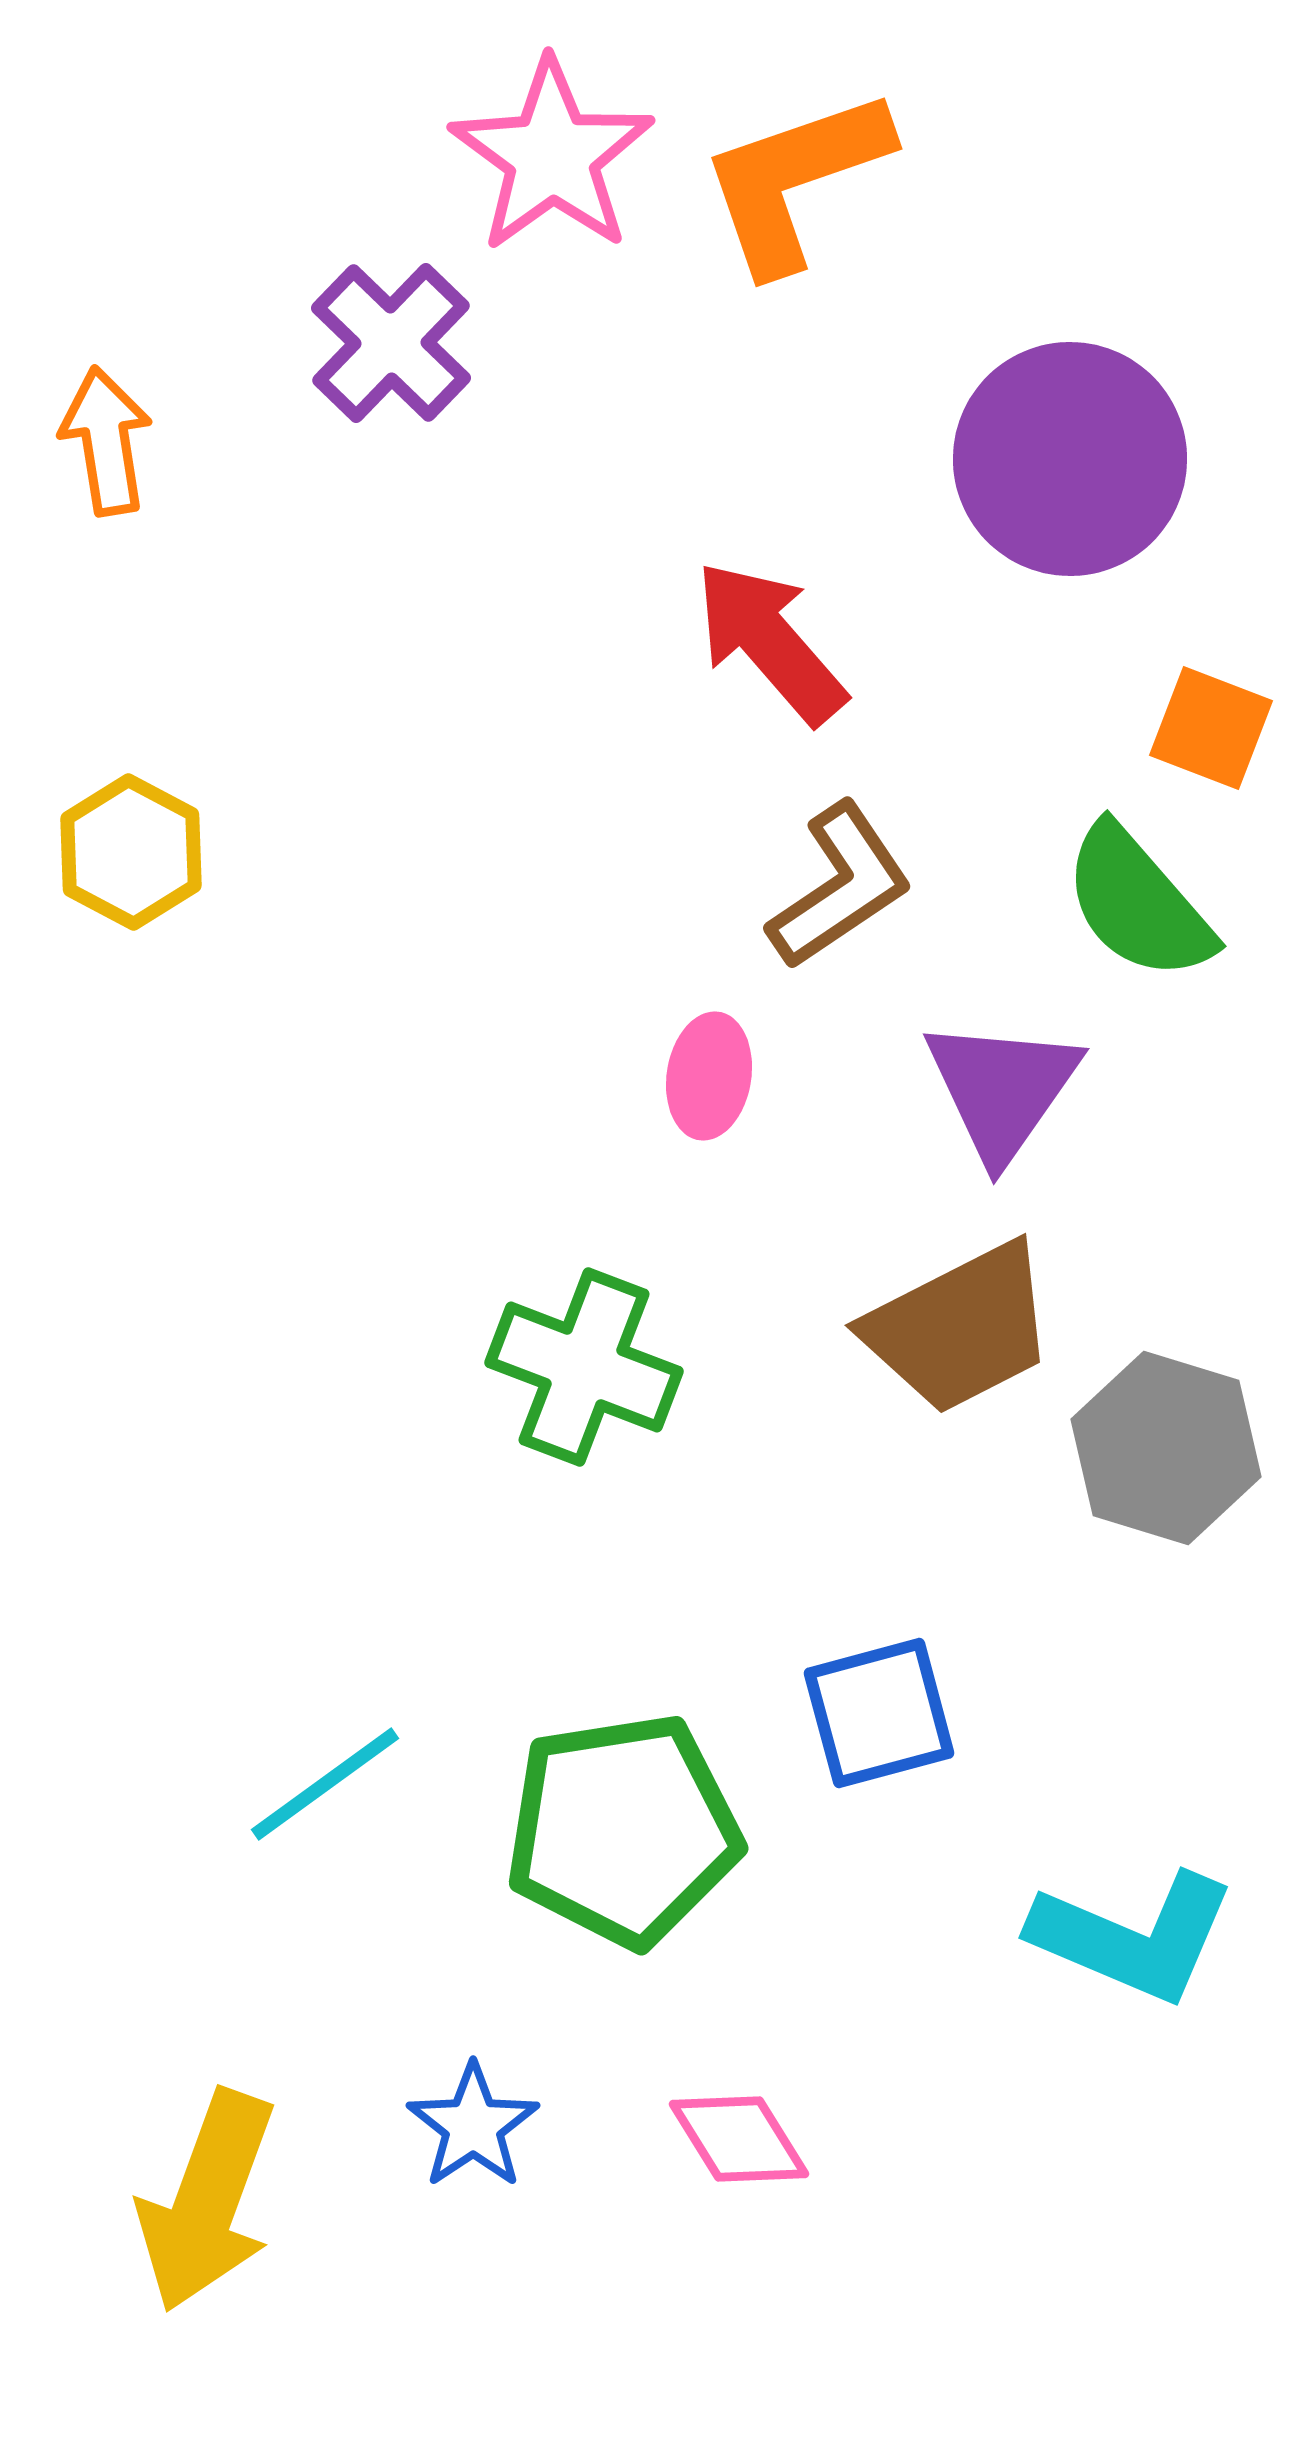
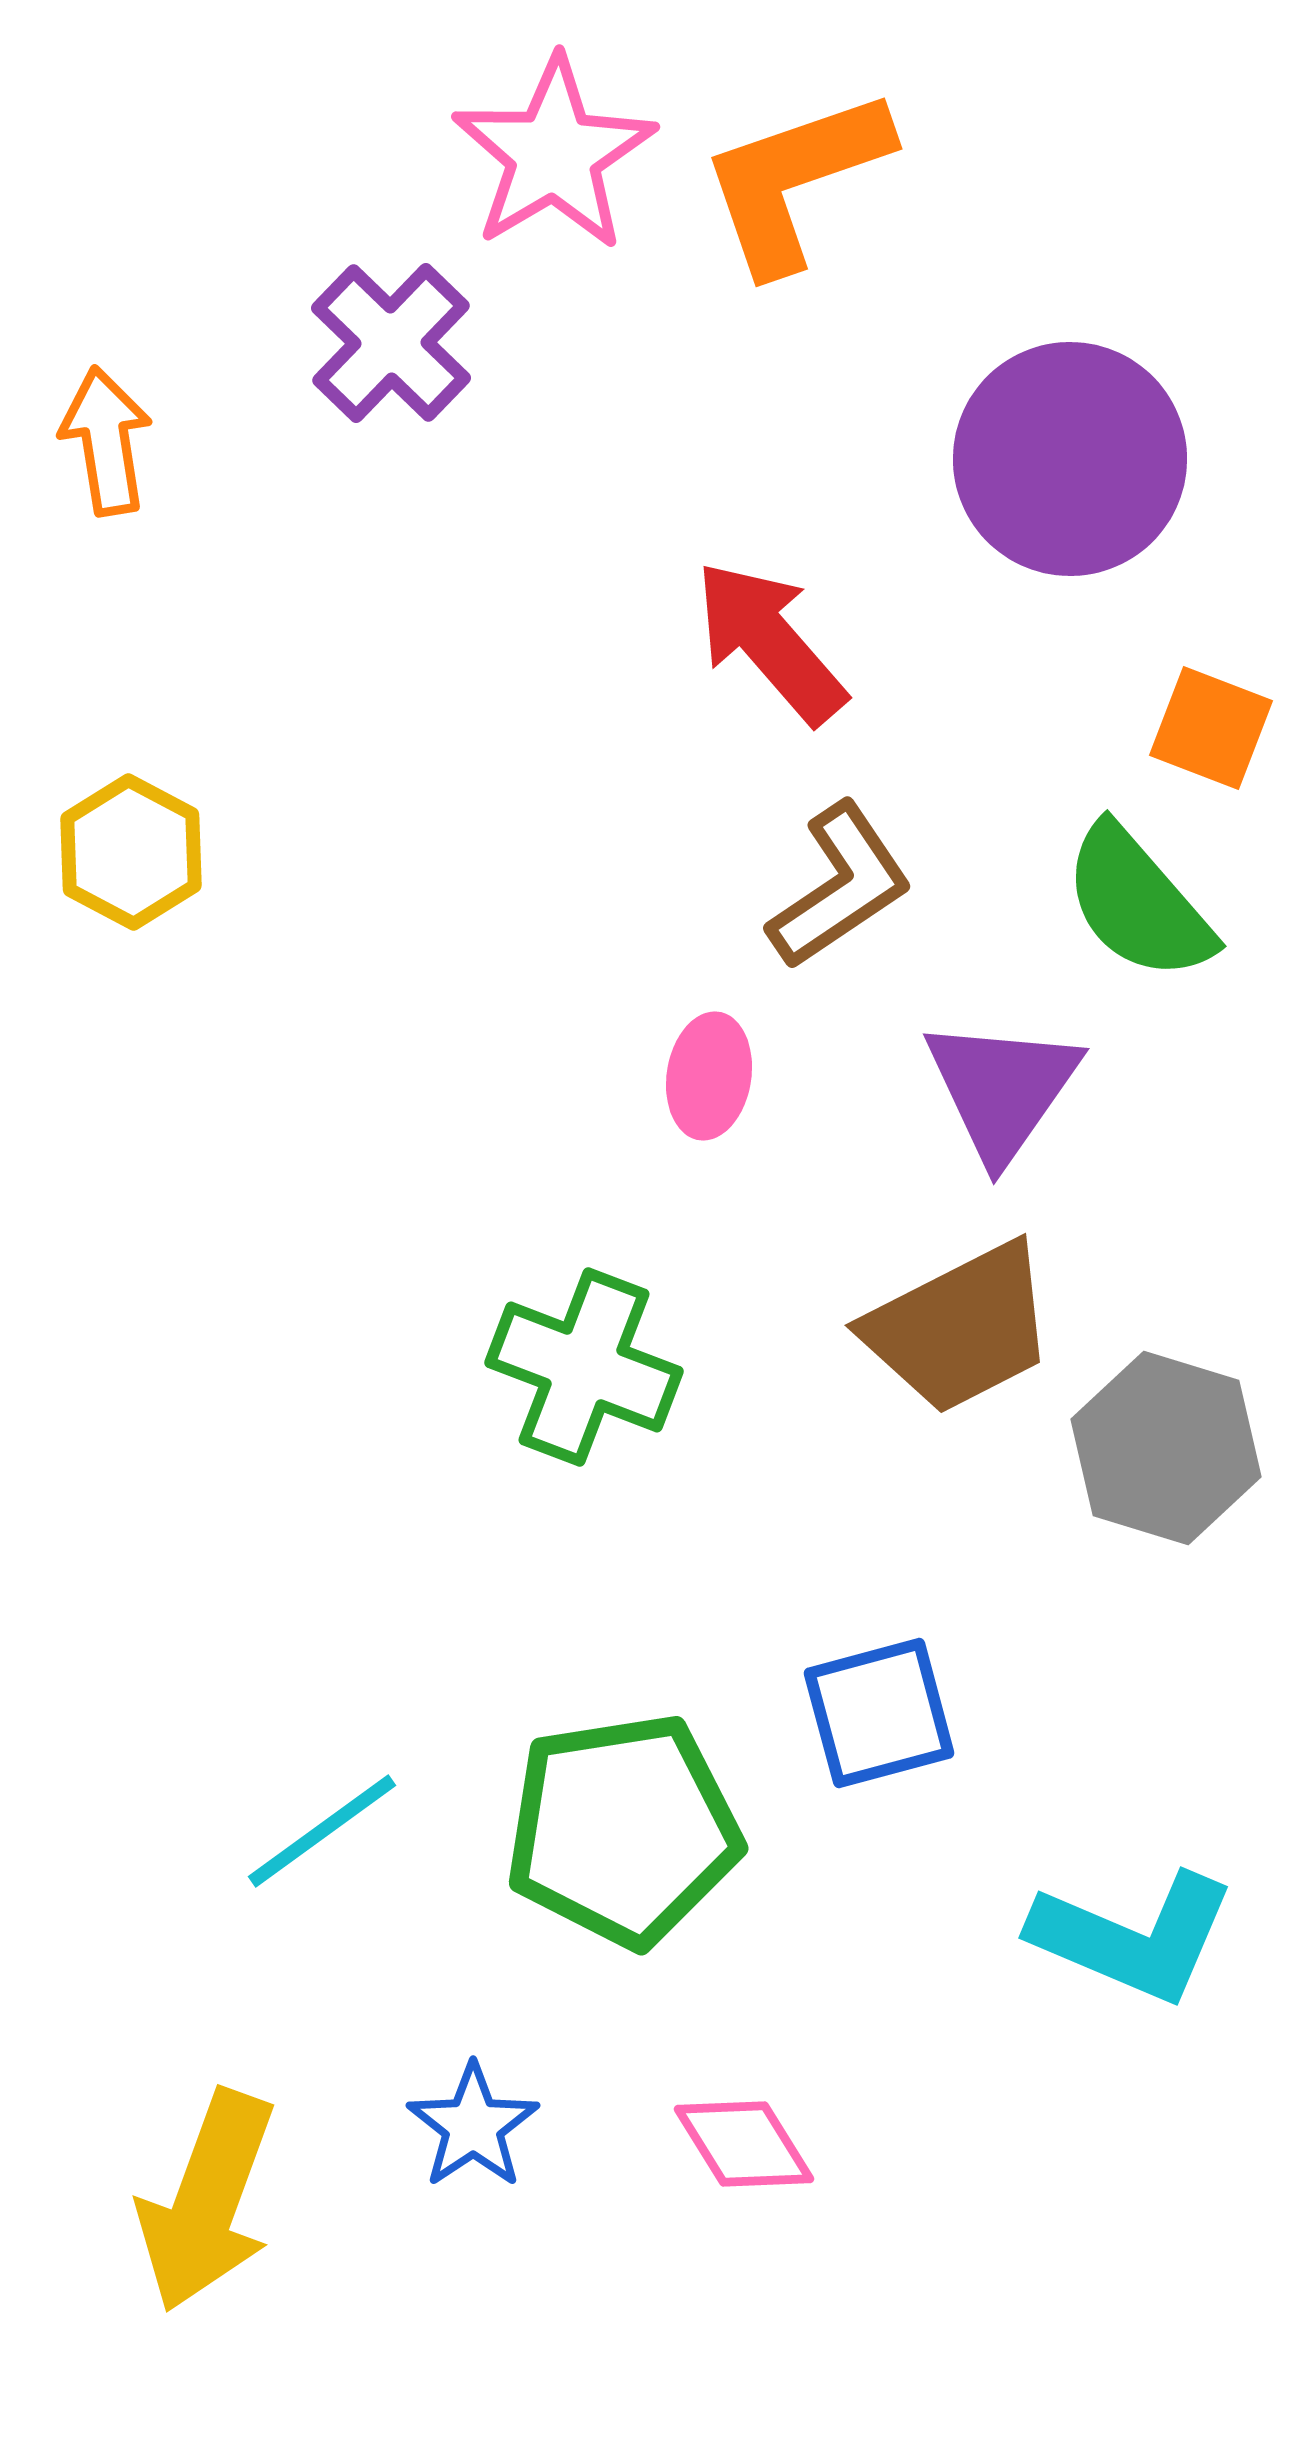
pink star: moved 2 px right, 2 px up; rotated 5 degrees clockwise
cyan line: moved 3 px left, 47 px down
pink diamond: moved 5 px right, 5 px down
